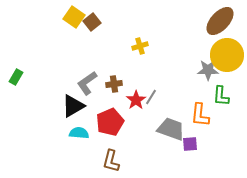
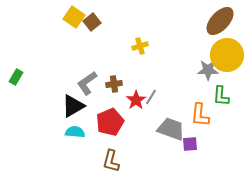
cyan semicircle: moved 4 px left, 1 px up
